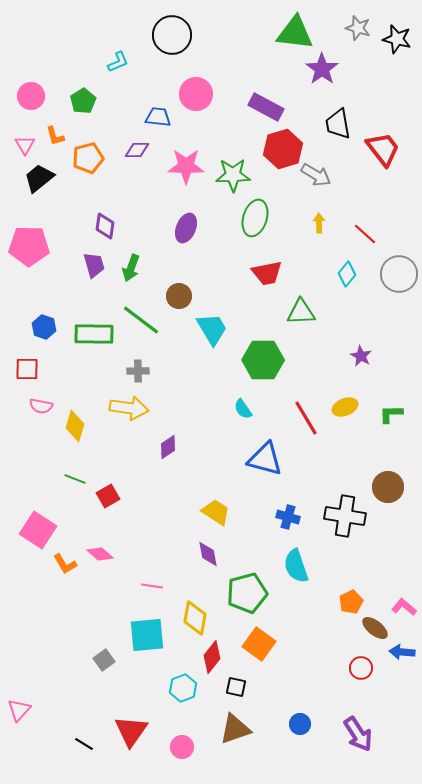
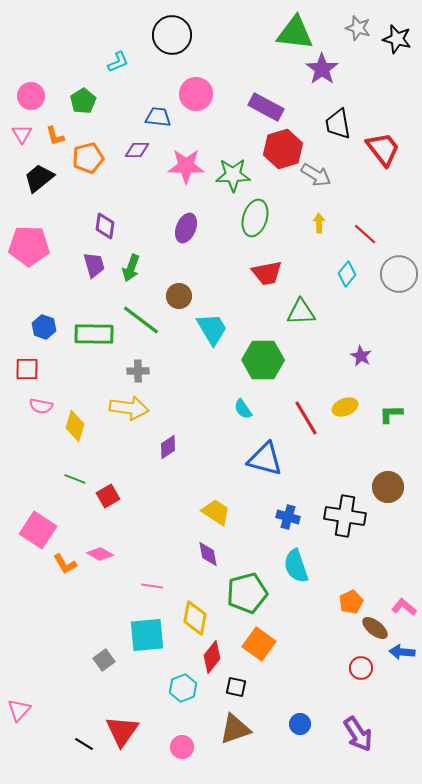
pink triangle at (25, 145): moved 3 px left, 11 px up
pink diamond at (100, 554): rotated 12 degrees counterclockwise
red triangle at (131, 731): moved 9 px left
